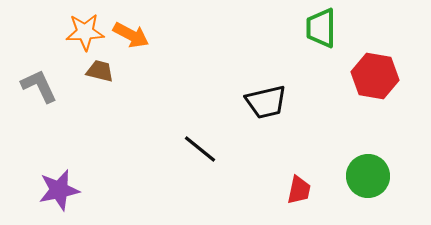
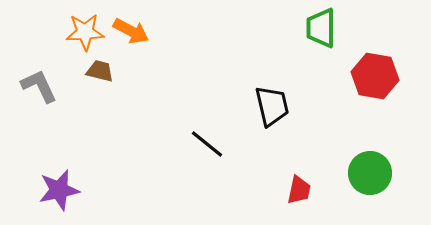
orange arrow: moved 4 px up
black trapezoid: moved 6 px right, 4 px down; rotated 90 degrees counterclockwise
black line: moved 7 px right, 5 px up
green circle: moved 2 px right, 3 px up
